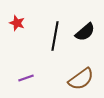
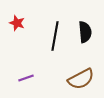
black semicircle: rotated 55 degrees counterclockwise
brown semicircle: rotated 8 degrees clockwise
